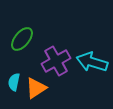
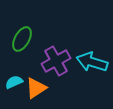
green ellipse: rotated 10 degrees counterclockwise
cyan semicircle: rotated 54 degrees clockwise
